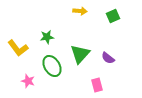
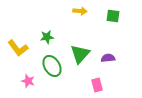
green square: rotated 32 degrees clockwise
purple semicircle: rotated 136 degrees clockwise
